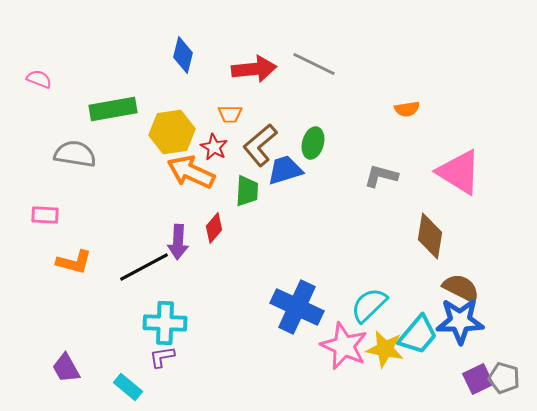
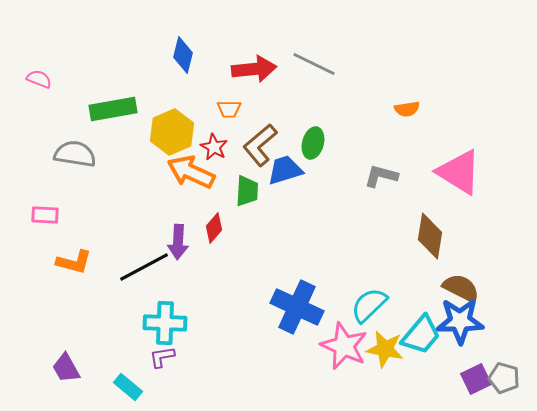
orange trapezoid: moved 1 px left, 5 px up
yellow hexagon: rotated 15 degrees counterclockwise
cyan trapezoid: moved 3 px right
purple square: moved 2 px left
